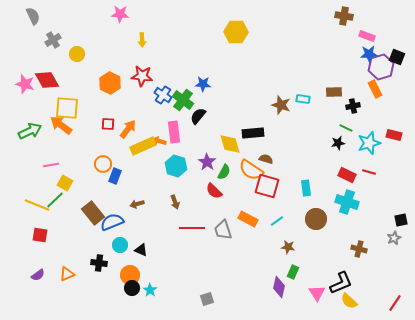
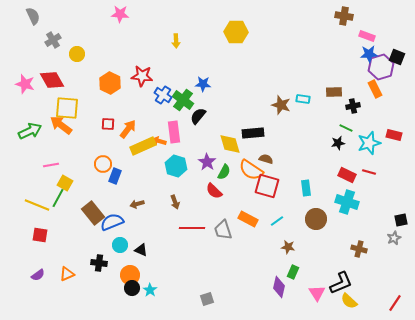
yellow arrow at (142, 40): moved 34 px right, 1 px down
red diamond at (47, 80): moved 5 px right
green line at (55, 200): moved 3 px right, 2 px up; rotated 18 degrees counterclockwise
